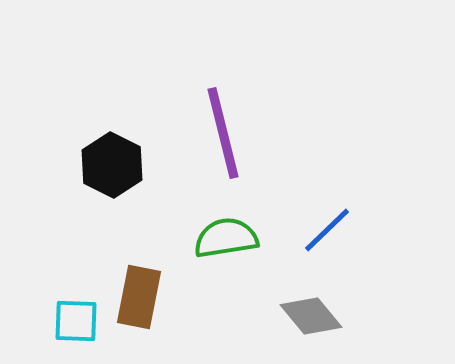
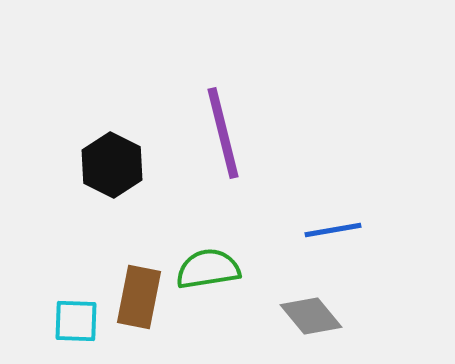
blue line: moved 6 px right; rotated 34 degrees clockwise
green semicircle: moved 18 px left, 31 px down
